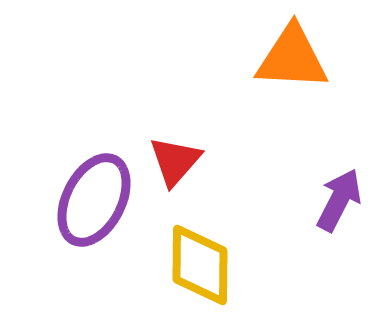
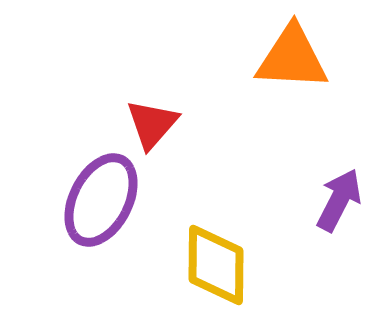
red triangle: moved 23 px left, 37 px up
purple ellipse: moved 7 px right
yellow diamond: moved 16 px right
